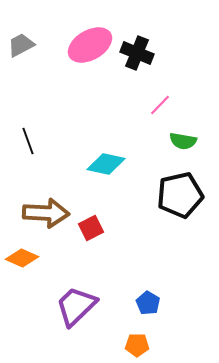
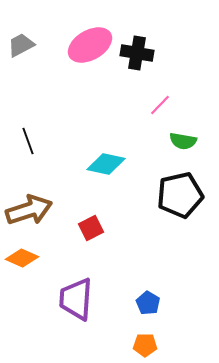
black cross: rotated 12 degrees counterclockwise
brown arrow: moved 17 px left, 3 px up; rotated 21 degrees counterclockwise
purple trapezoid: moved 7 px up; rotated 42 degrees counterclockwise
orange pentagon: moved 8 px right
